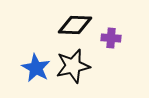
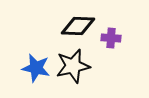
black diamond: moved 3 px right, 1 px down
blue star: rotated 16 degrees counterclockwise
